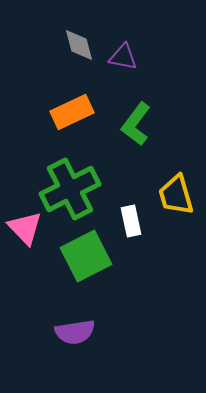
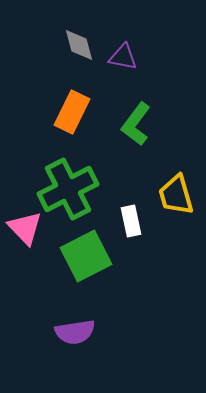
orange rectangle: rotated 39 degrees counterclockwise
green cross: moved 2 px left
